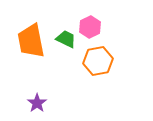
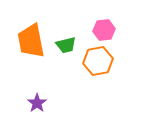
pink hexagon: moved 14 px right, 3 px down; rotated 20 degrees clockwise
green trapezoid: moved 6 px down; rotated 140 degrees clockwise
